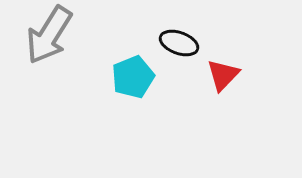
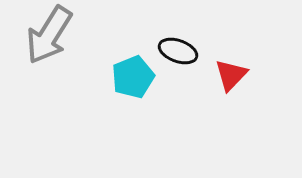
black ellipse: moved 1 px left, 8 px down
red triangle: moved 8 px right
